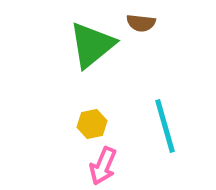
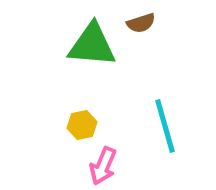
brown semicircle: rotated 24 degrees counterclockwise
green triangle: rotated 44 degrees clockwise
yellow hexagon: moved 10 px left, 1 px down
